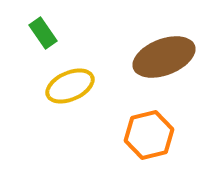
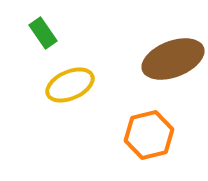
brown ellipse: moved 9 px right, 2 px down
yellow ellipse: moved 1 px up
